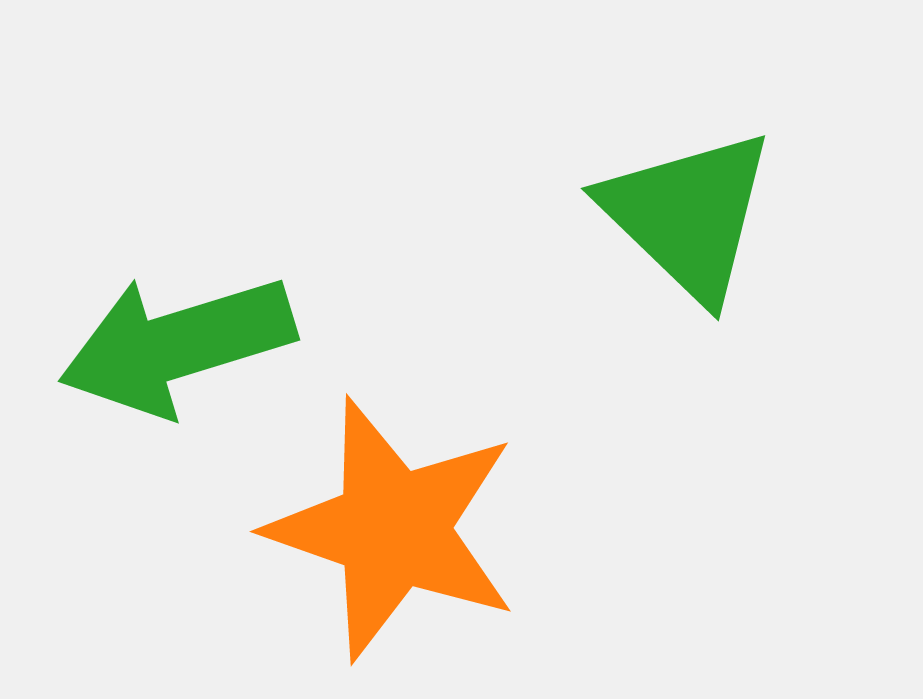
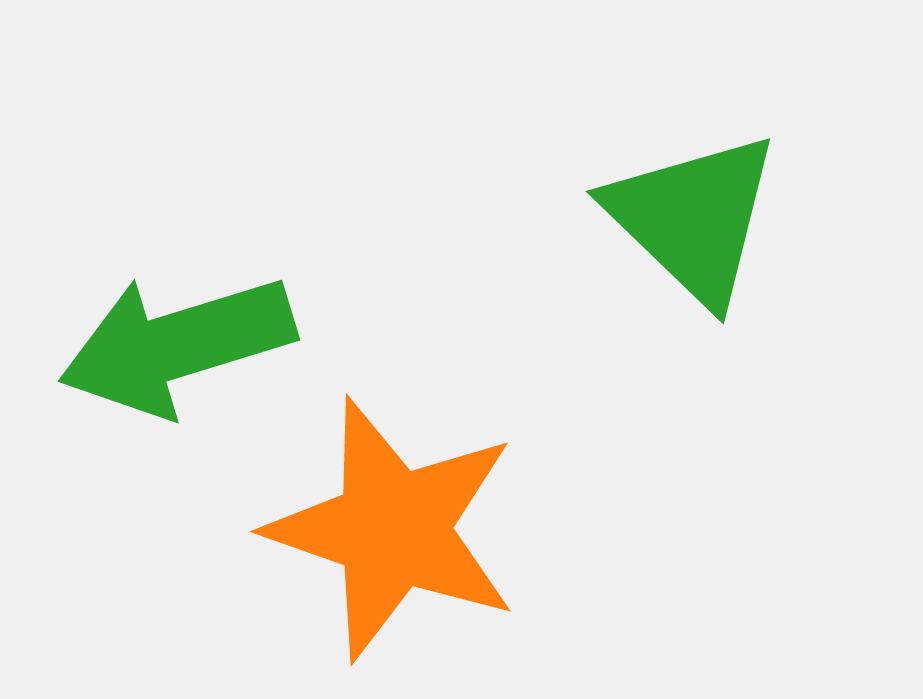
green triangle: moved 5 px right, 3 px down
